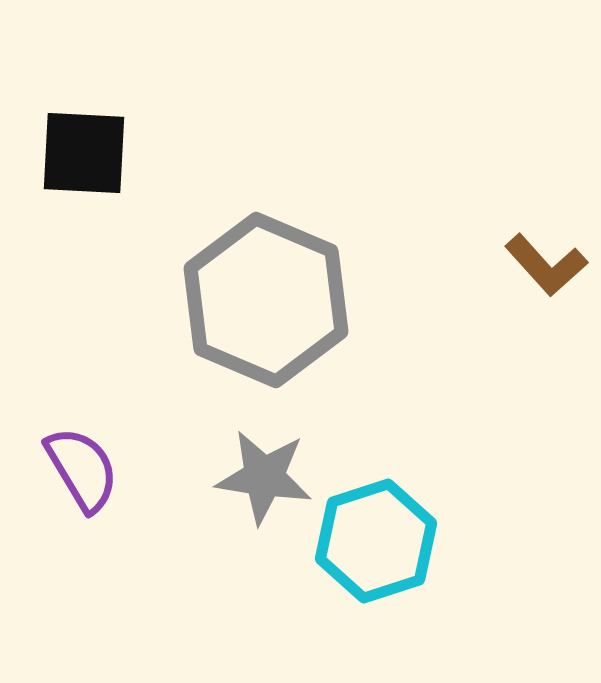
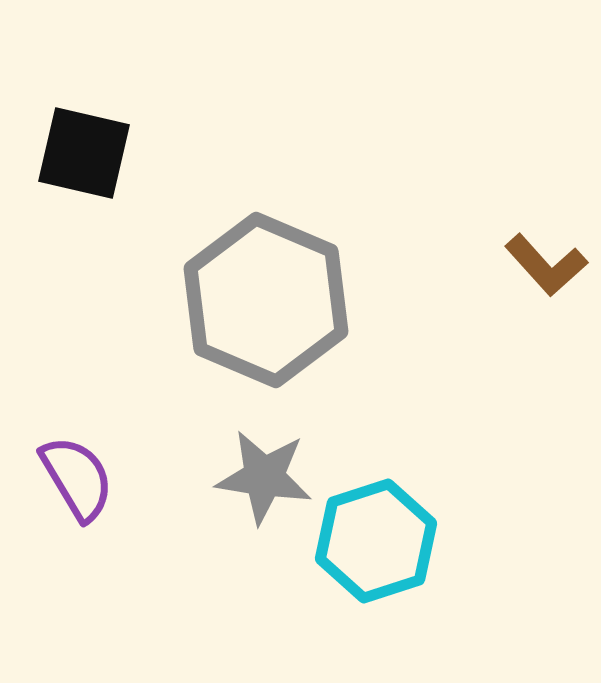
black square: rotated 10 degrees clockwise
purple semicircle: moved 5 px left, 9 px down
